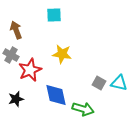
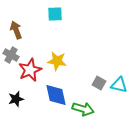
cyan square: moved 1 px right, 1 px up
yellow star: moved 5 px left, 7 px down
cyan triangle: moved 2 px down
